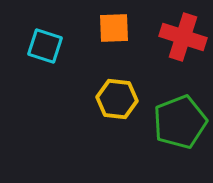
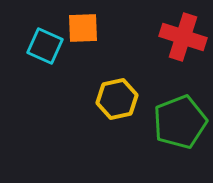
orange square: moved 31 px left
cyan square: rotated 6 degrees clockwise
yellow hexagon: rotated 18 degrees counterclockwise
